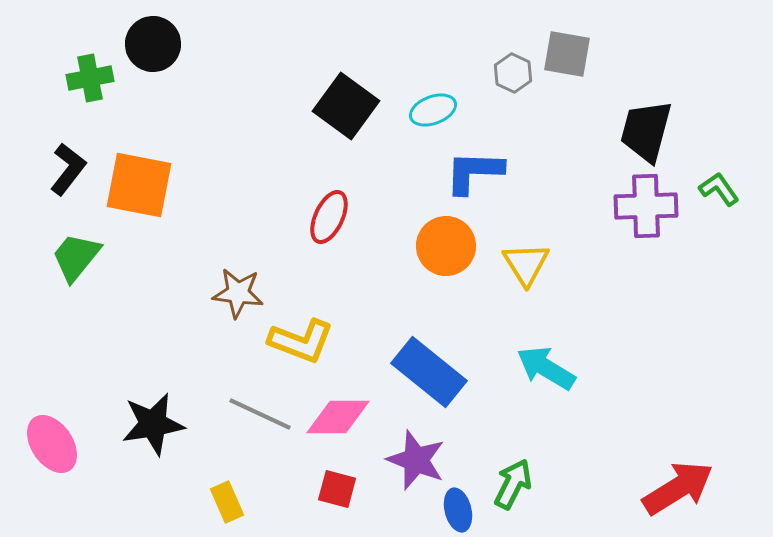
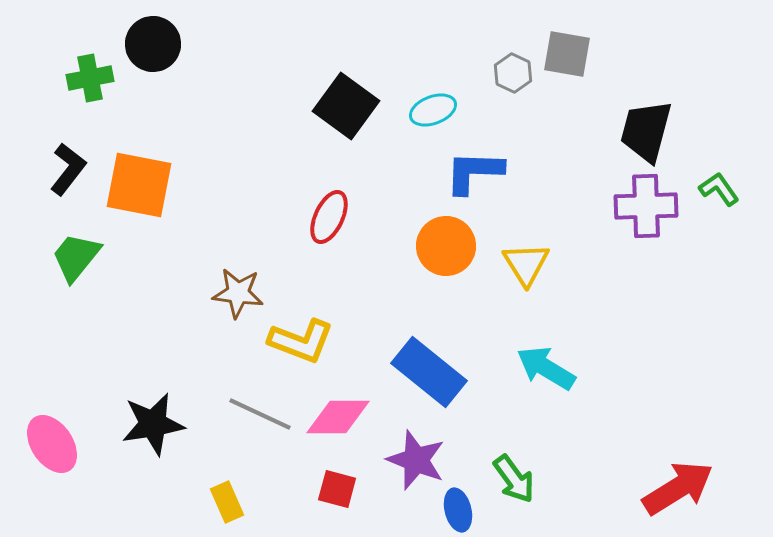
green arrow: moved 1 px right, 5 px up; rotated 117 degrees clockwise
